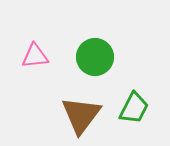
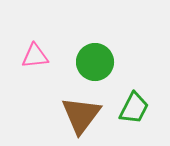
green circle: moved 5 px down
